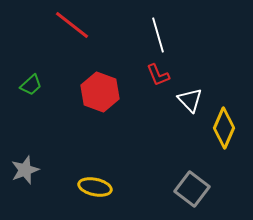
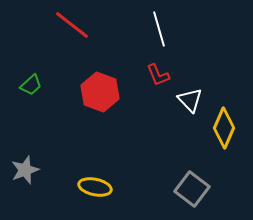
white line: moved 1 px right, 6 px up
